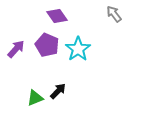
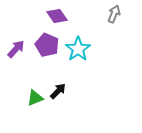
gray arrow: rotated 60 degrees clockwise
